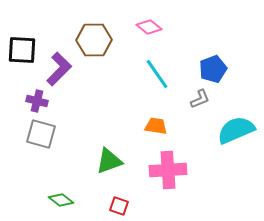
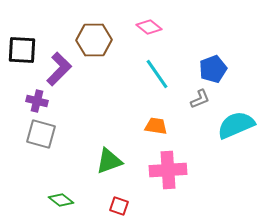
cyan semicircle: moved 5 px up
